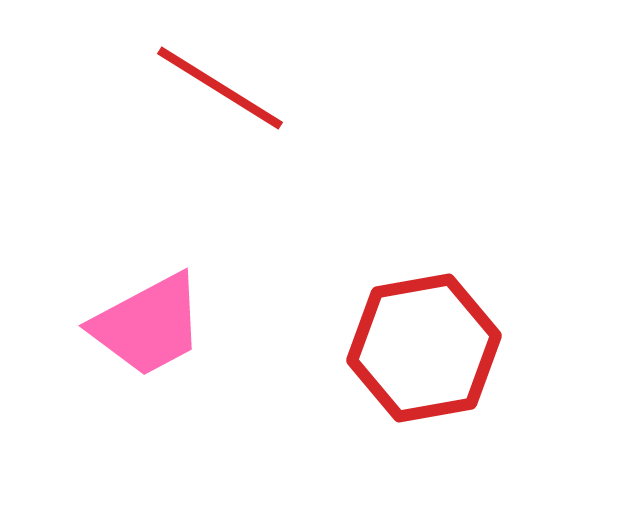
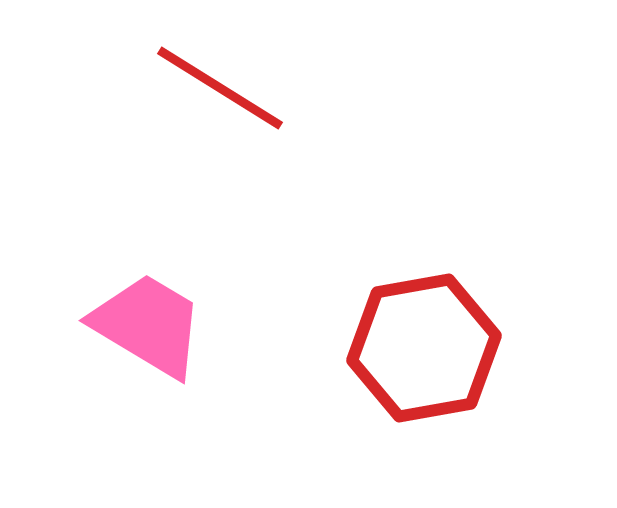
pink trapezoid: rotated 121 degrees counterclockwise
